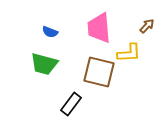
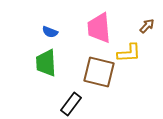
green trapezoid: moved 2 px right, 1 px up; rotated 72 degrees clockwise
